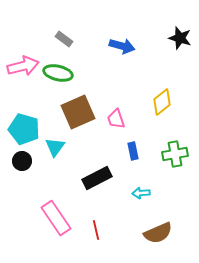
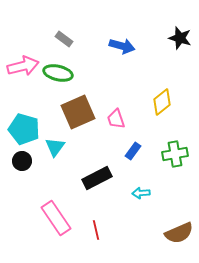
blue rectangle: rotated 48 degrees clockwise
brown semicircle: moved 21 px right
